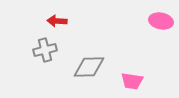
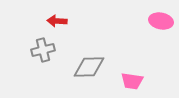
gray cross: moved 2 px left
